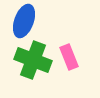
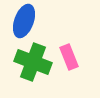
green cross: moved 2 px down
